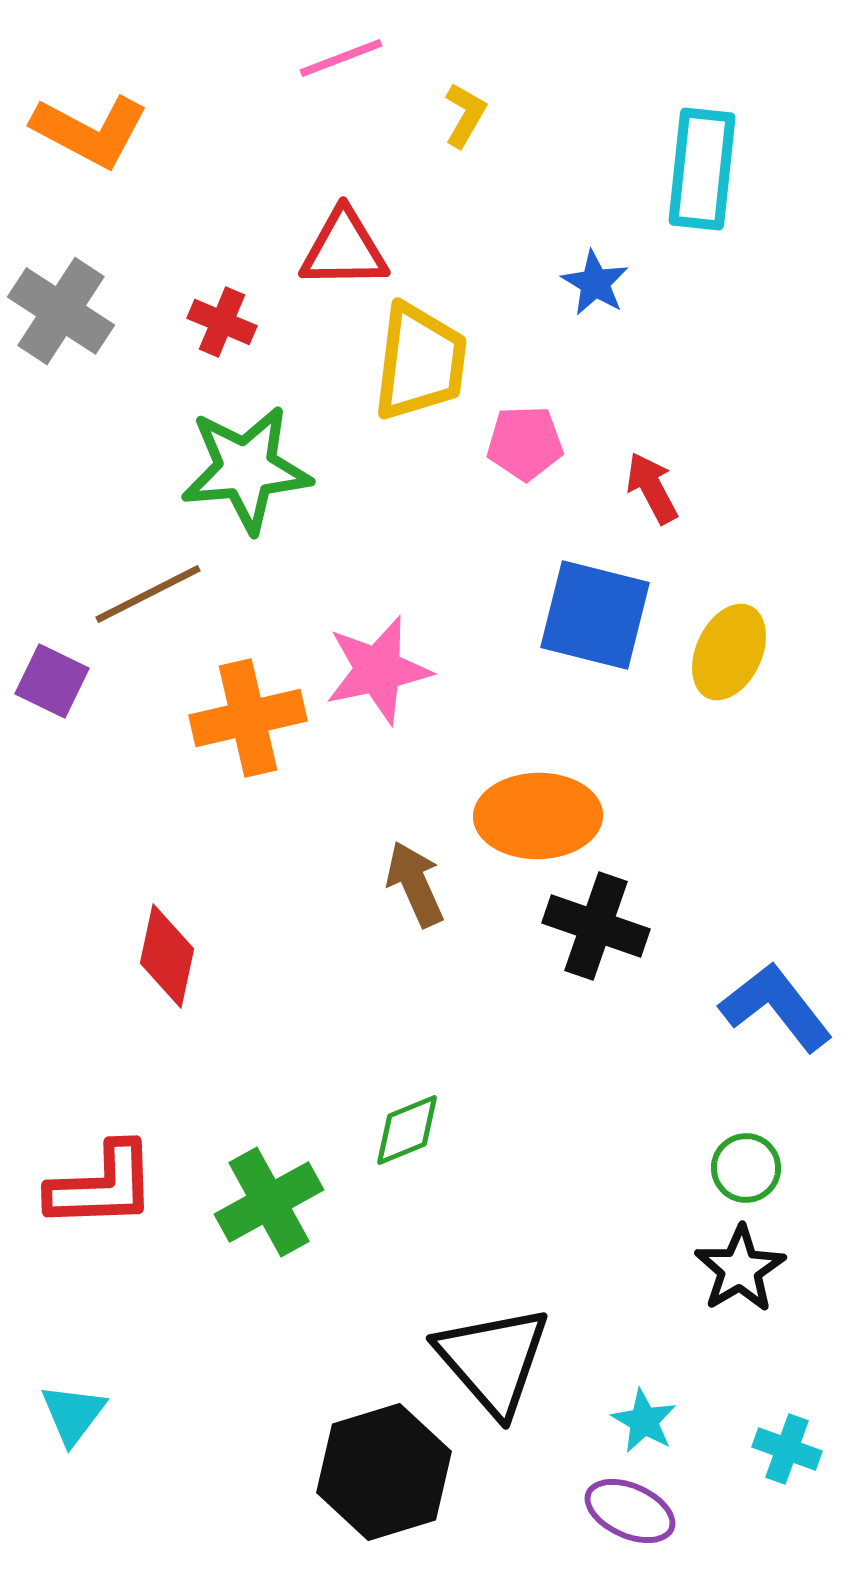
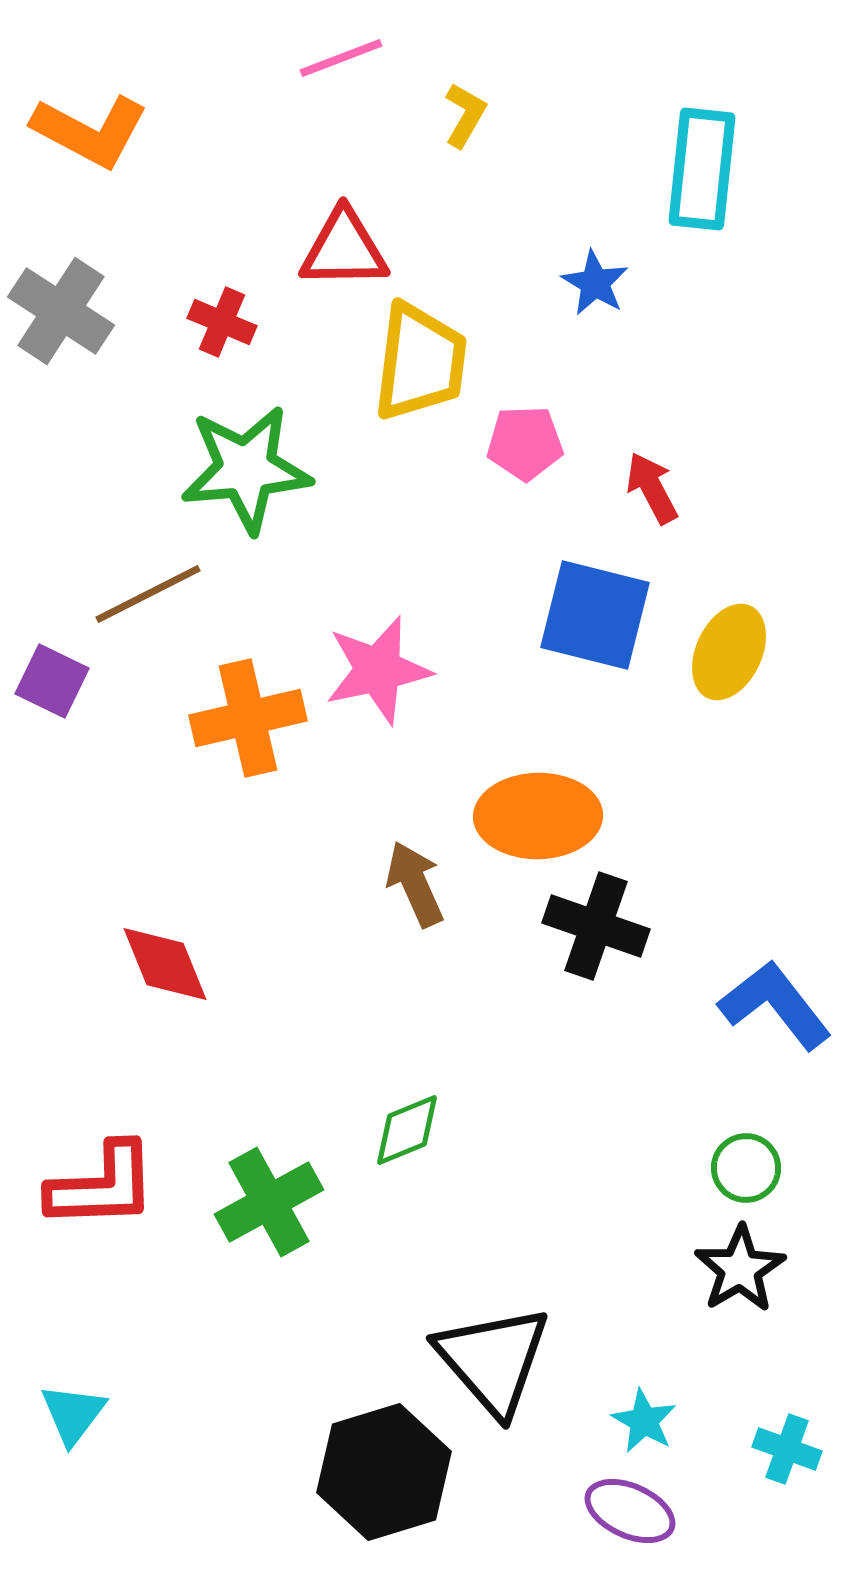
red diamond: moved 2 px left, 8 px down; rotated 34 degrees counterclockwise
blue L-shape: moved 1 px left, 2 px up
